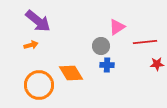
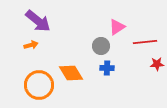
blue cross: moved 3 px down
